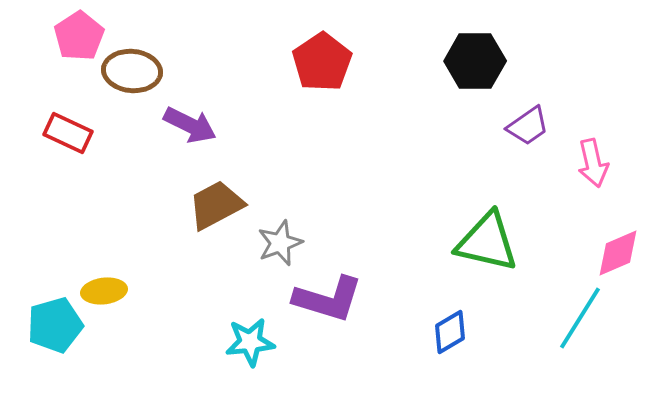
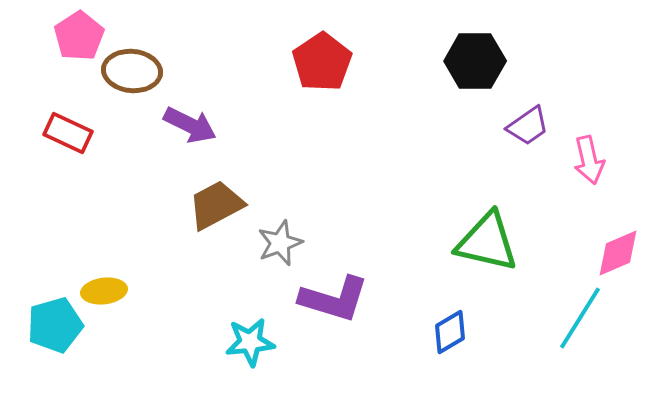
pink arrow: moved 4 px left, 3 px up
purple L-shape: moved 6 px right
